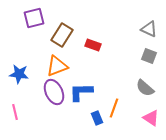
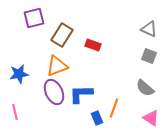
blue star: rotated 18 degrees counterclockwise
blue L-shape: moved 2 px down
